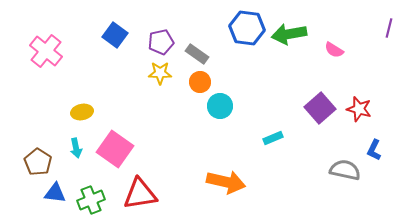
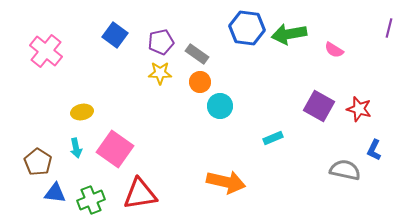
purple square: moved 1 px left, 2 px up; rotated 20 degrees counterclockwise
